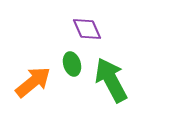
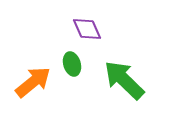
green arrow: moved 13 px right; rotated 18 degrees counterclockwise
